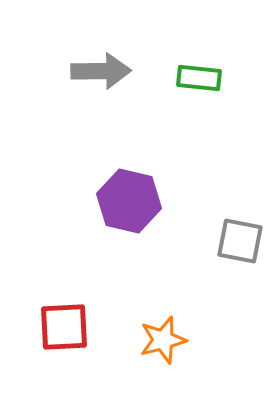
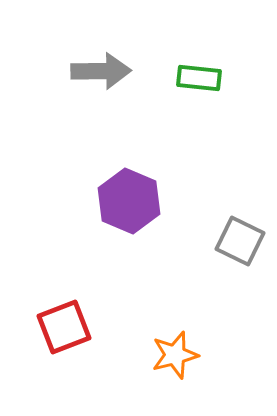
purple hexagon: rotated 10 degrees clockwise
gray square: rotated 15 degrees clockwise
red square: rotated 18 degrees counterclockwise
orange star: moved 12 px right, 15 px down
